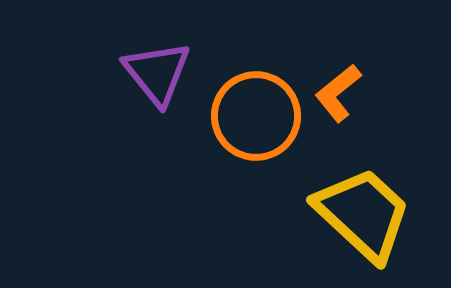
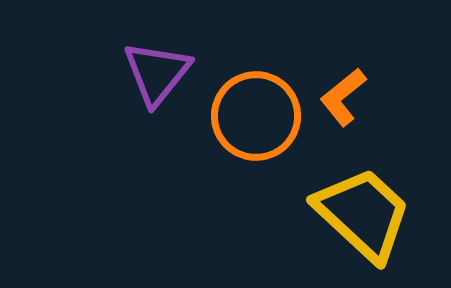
purple triangle: rotated 18 degrees clockwise
orange L-shape: moved 5 px right, 4 px down
